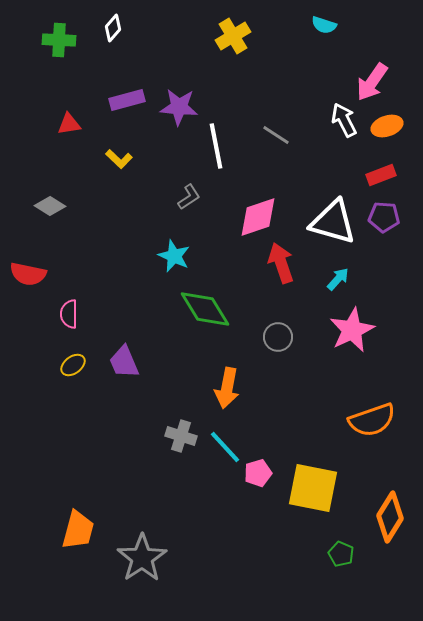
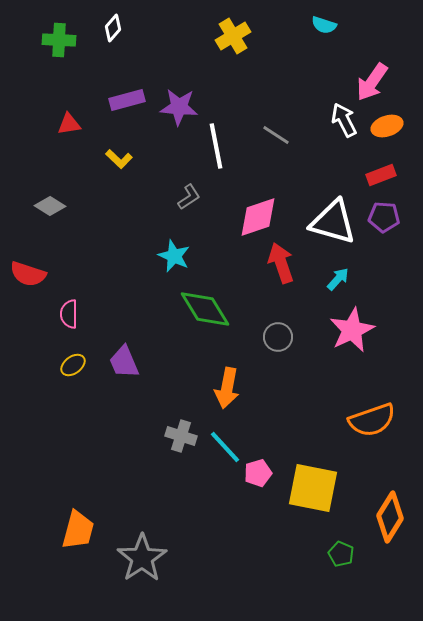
red semicircle: rotated 6 degrees clockwise
